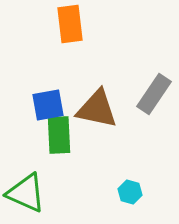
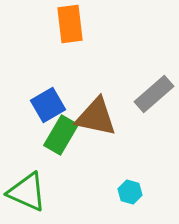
gray rectangle: rotated 15 degrees clockwise
blue square: rotated 20 degrees counterclockwise
brown triangle: moved 1 px left, 8 px down
green rectangle: moved 2 px right; rotated 33 degrees clockwise
green triangle: moved 1 px right, 1 px up
